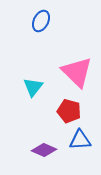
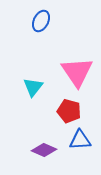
pink triangle: rotated 12 degrees clockwise
